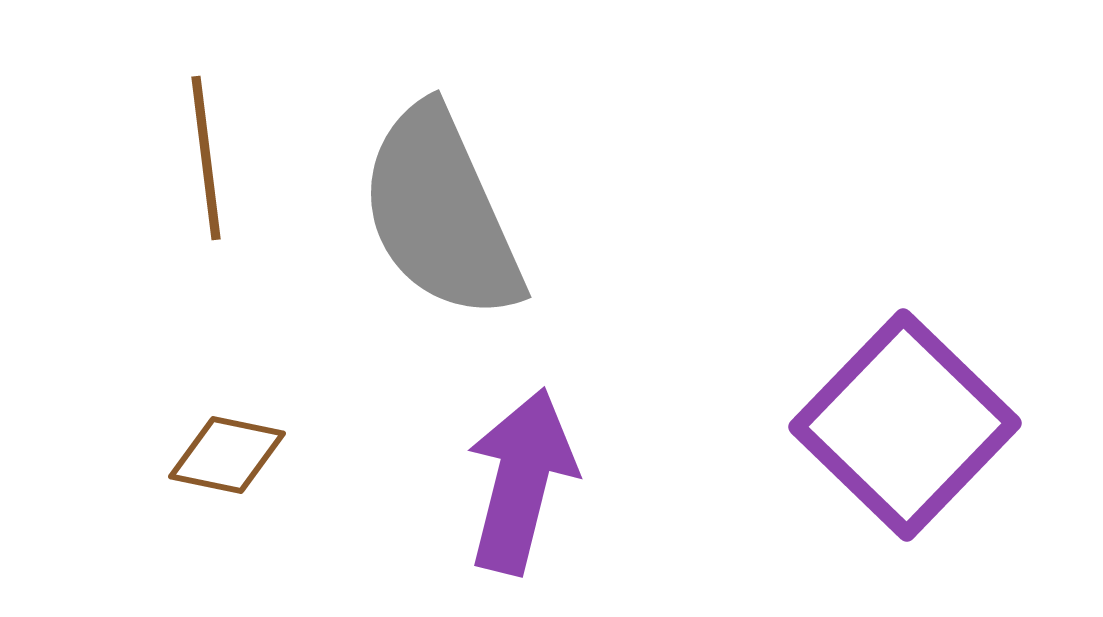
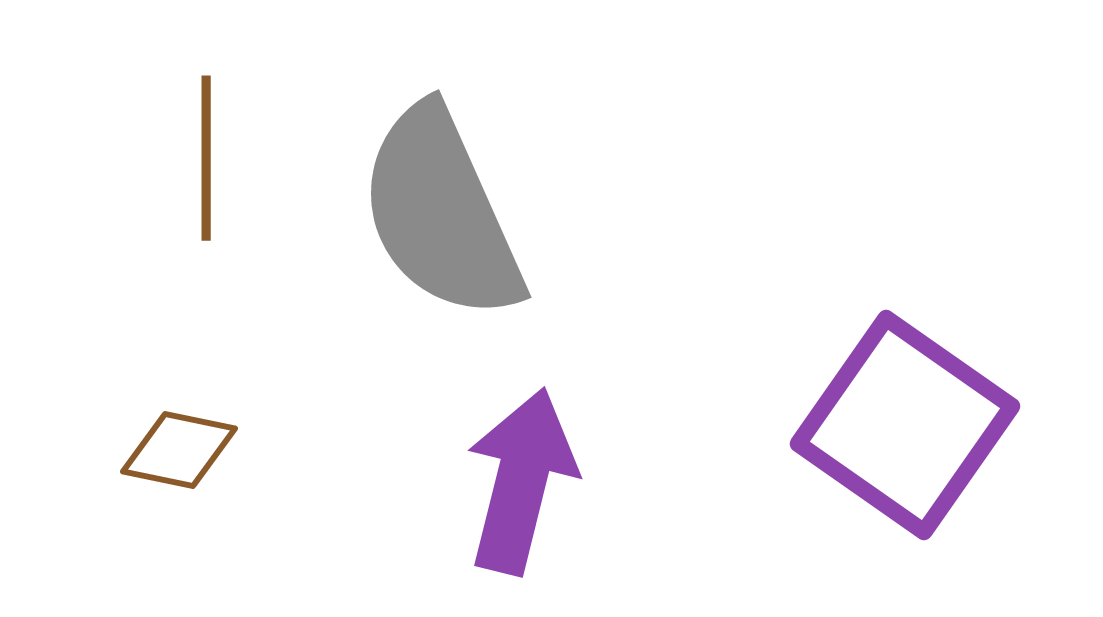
brown line: rotated 7 degrees clockwise
purple square: rotated 9 degrees counterclockwise
brown diamond: moved 48 px left, 5 px up
